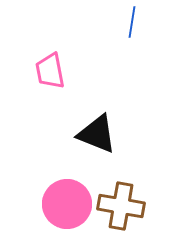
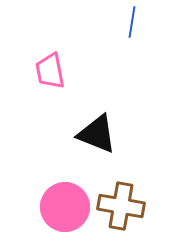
pink circle: moved 2 px left, 3 px down
